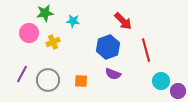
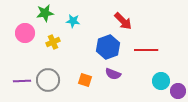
pink circle: moved 4 px left
red line: rotated 75 degrees counterclockwise
purple line: moved 7 px down; rotated 60 degrees clockwise
orange square: moved 4 px right, 1 px up; rotated 16 degrees clockwise
